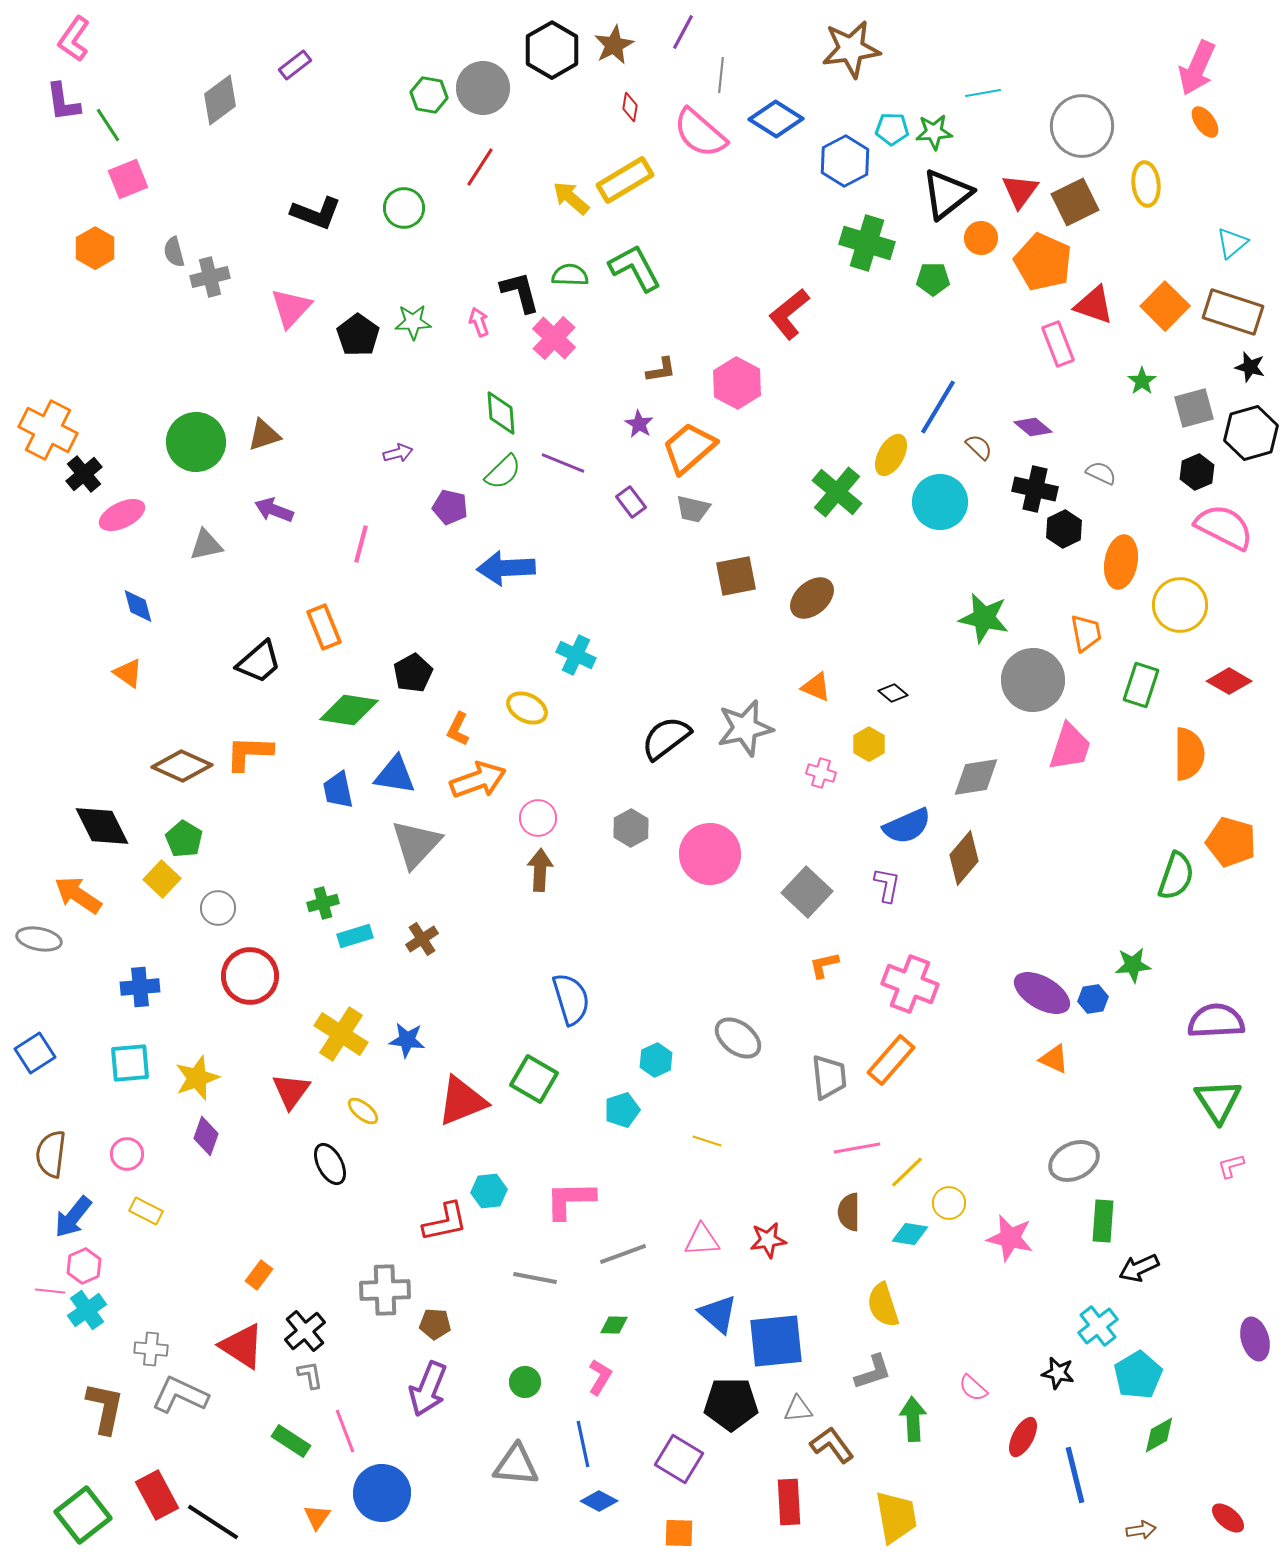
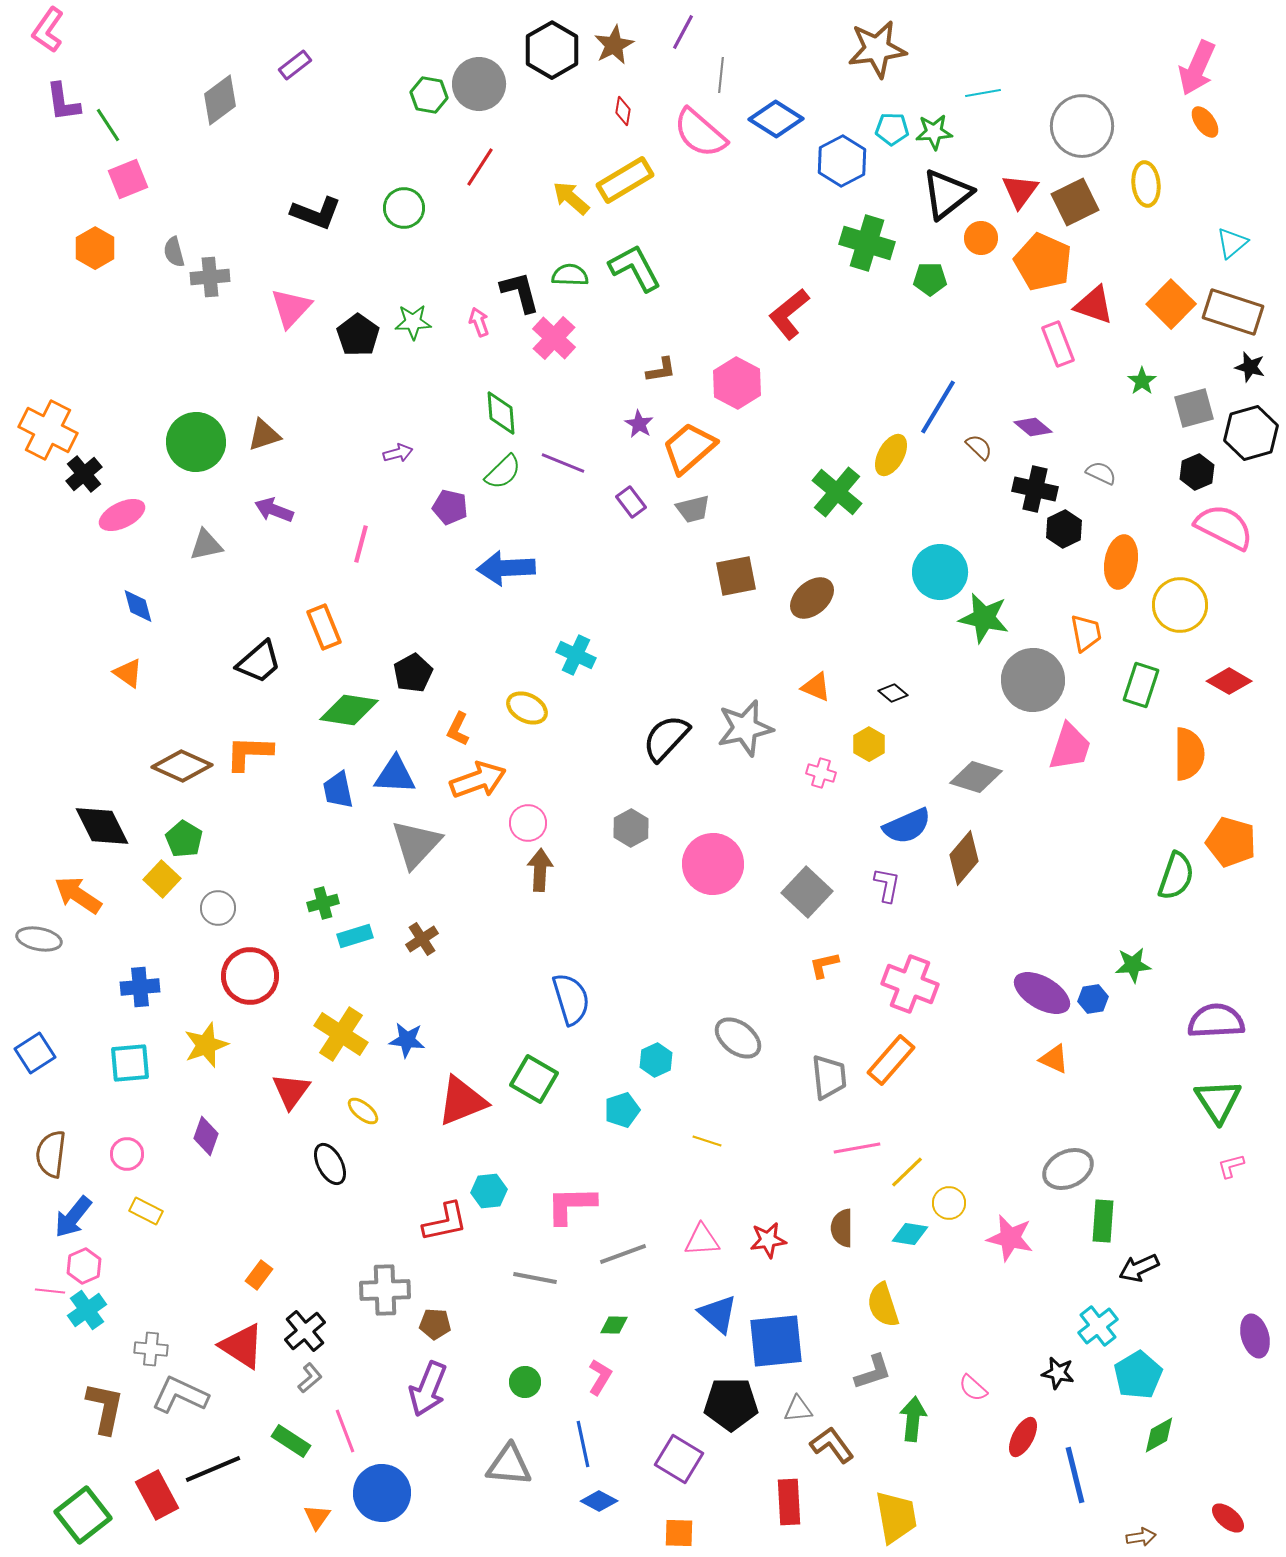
pink L-shape at (74, 39): moved 26 px left, 9 px up
brown star at (851, 49): moved 26 px right
gray circle at (483, 88): moved 4 px left, 4 px up
red diamond at (630, 107): moved 7 px left, 4 px down
blue hexagon at (845, 161): moved 3 px left
gray cross at (210, 277): rotated 9 degrees clockwise
green pentagon at (933, 279): moved 3 px left
orange square at (1165, 306): moved 6 px right, 2 px up
cyan circle at (940, 502): moved 70 px down
gray trapezoid at (693, 509): rotated 27 degrees counterclockwise
black semicircle at (666, 738): rotated 10 degrees counterclockwise
blue triangle at (395, 775): rotated 6 degrees counterclockwise
gray diamond at (976, 777): rotated 27 degrees clockwise
pink circle at (538, 818): moved 10 px left, 5 px down
pink circle at (710, 854): moved 3 px right, 10 px down
yellow star at (197, 1078): moved 9 px right, 33 px up
gray ellipse at (1074, 1161): moved 6 px left, 8 px down
pink L-shape at (570, 1200): moved 1 px right, 5 px down
brown semicircle at (849, 1212): moved 7 px left, 16 px down
purple ellipse at (1255, 1339): moved 3 px up
gray L-shape at (310, 1375): moved 3 px down; rotated 60 degrees clockwise
green arrow at (913, 1419): rotated 9 degrees clockwise
gray triangle at (516, 1465): moved 7 px left
black line at (213, 1522): moved 53 px up; rotated 56 degrees counterclockwise
brown arrow at (1141, 1530): moved 7 px down
